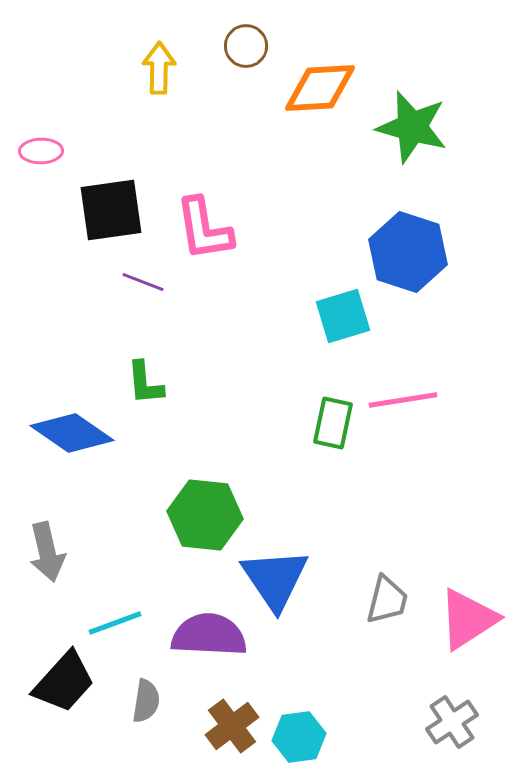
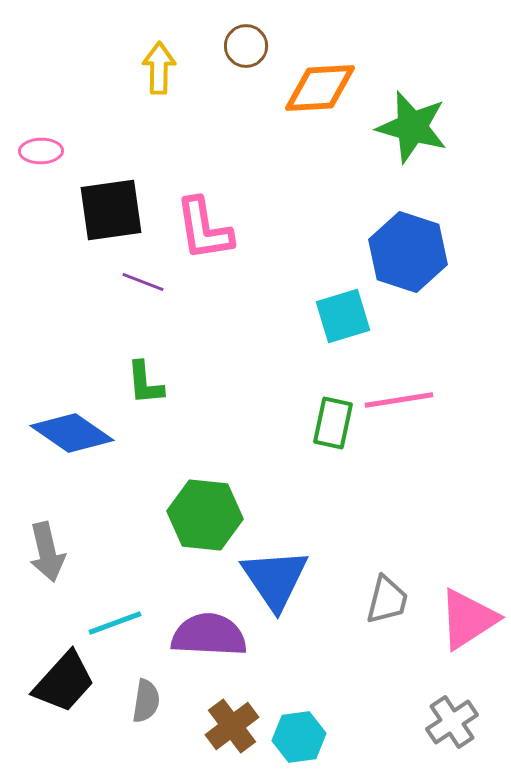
pink line: moved 4 px left
